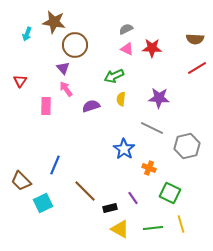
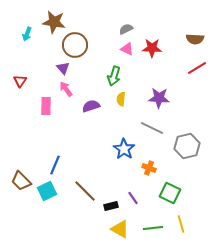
green arrow: rotated 48 degrees counterclockwise
cyan square: moved 4 px right, 12 px up
black rectangle: moved 1 px right, 2 px up
